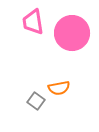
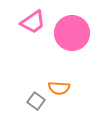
pink trapezoid: rotated 116 degrees counterclockwise
orange semicircle: rotated 15 degrees clockwise
